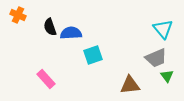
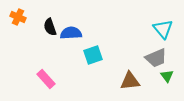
orange cross: moved 2 px down
brown triangle: moved 4 px up
